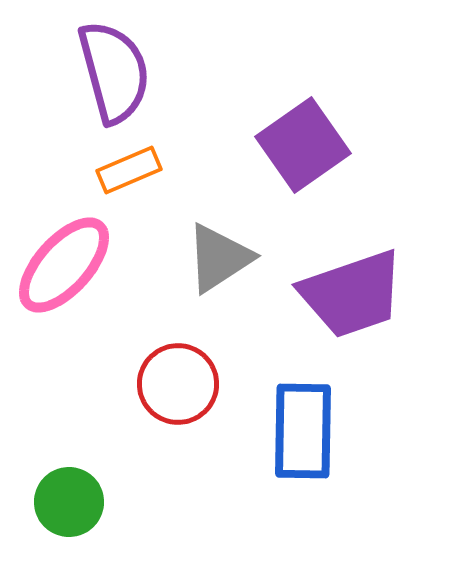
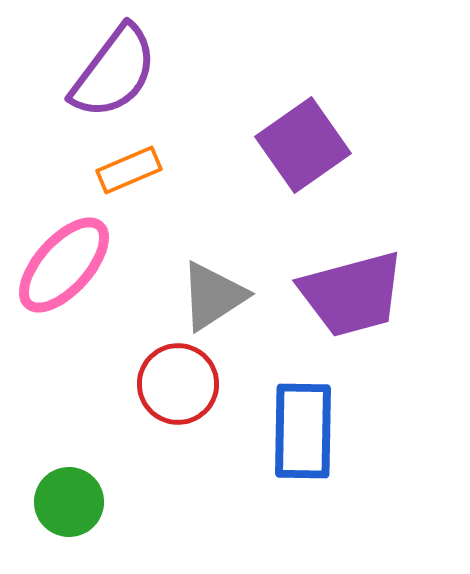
purple semicircle: rotated 52 degrees clockwise
gray triangle: moved 6 px left, 38 px down
purple trapezoid: rotated 4 degrees clockwise
